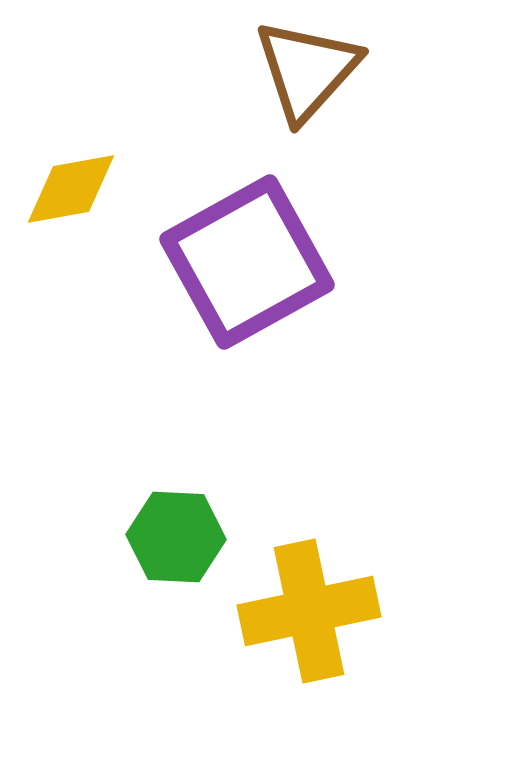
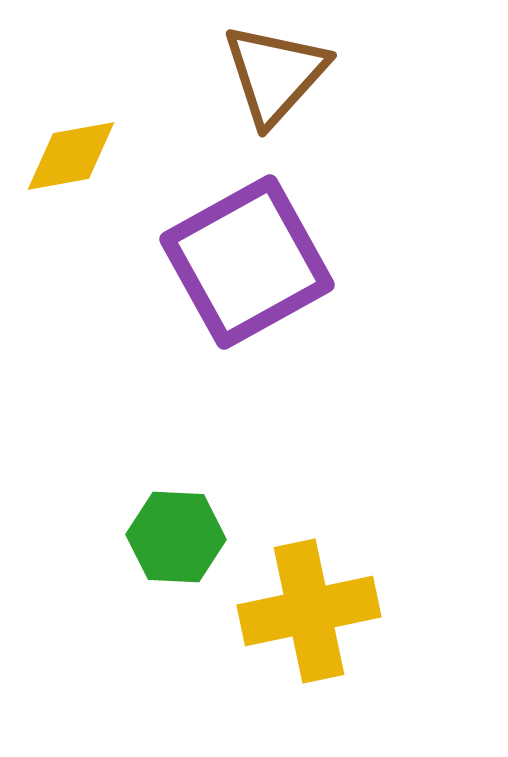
brown triangle: moved 32 px left, 4 px down
yellow diamond: moved 33 px up
